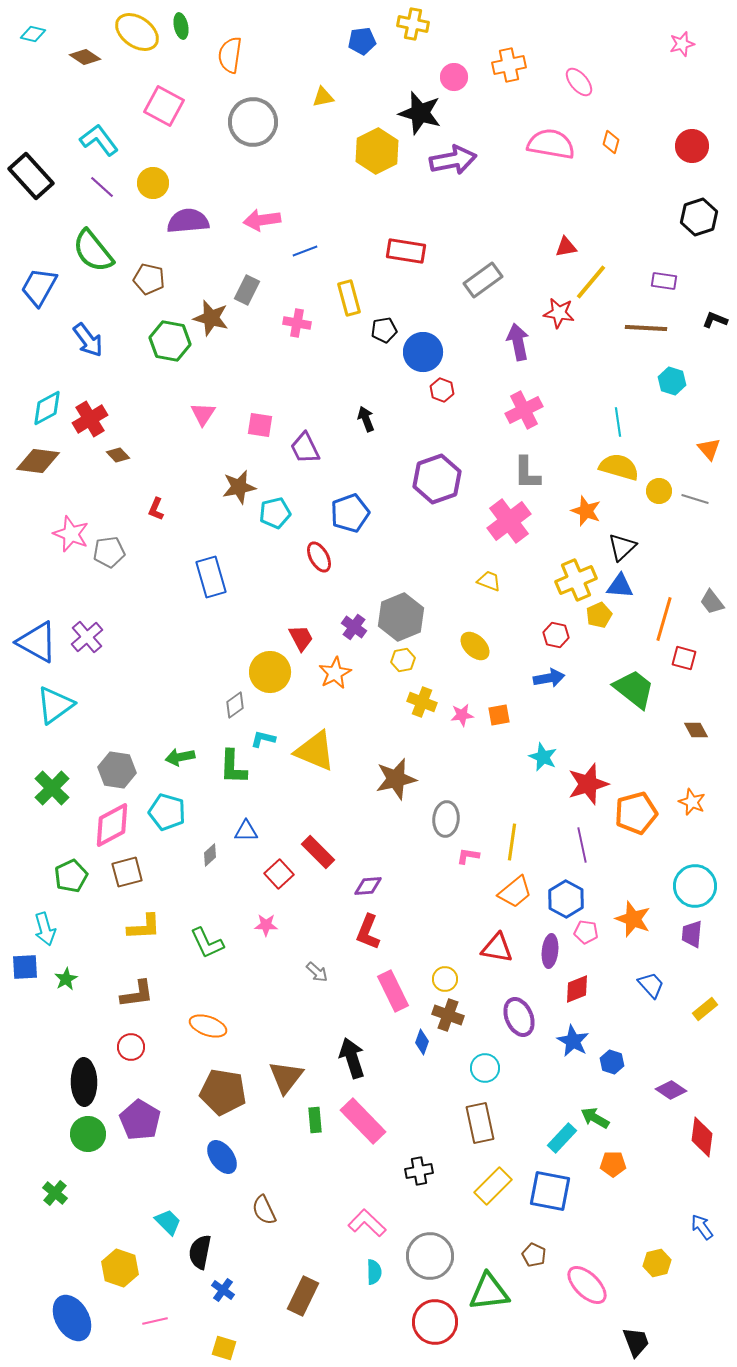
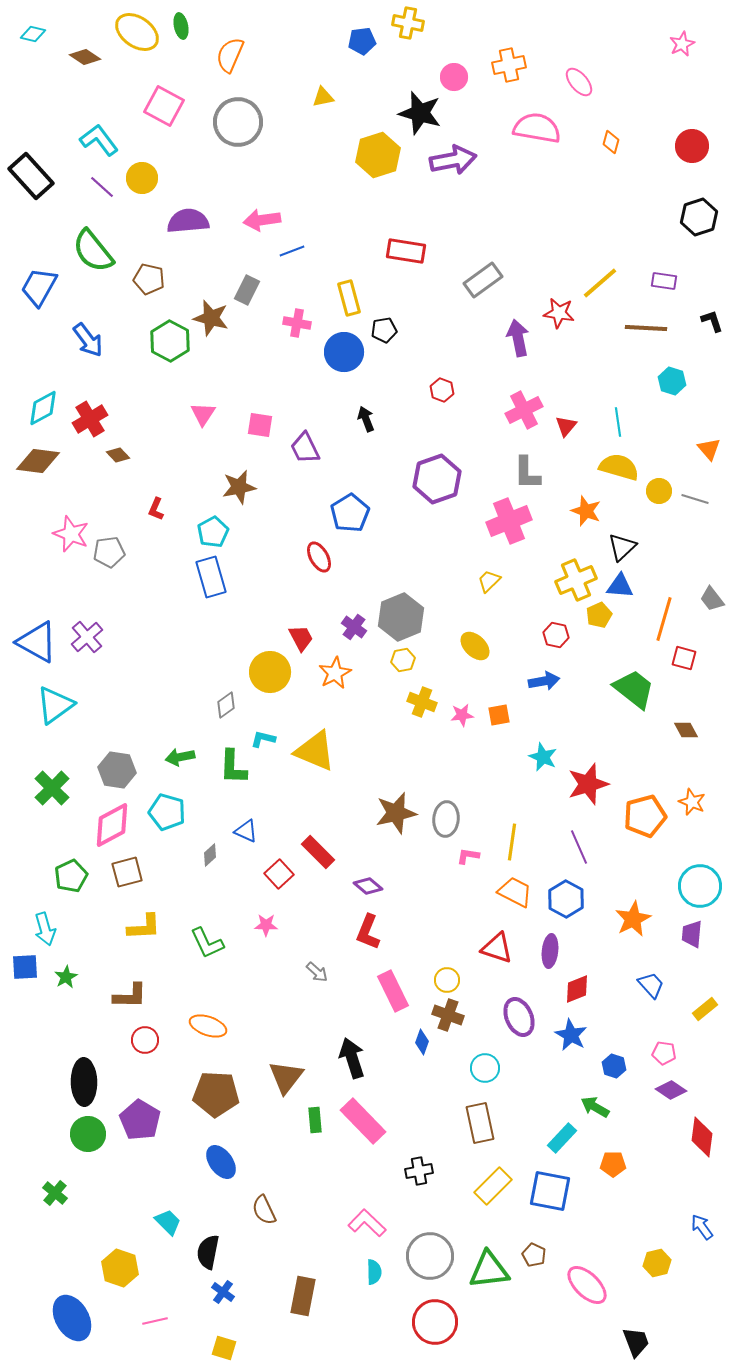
yellow cross at (413, 24): moved 5 px left, 1 px up
pink star at (682, 44): rotated 10 degrees counterclockwise
orange semicircle at (230, 55): rotated 15 degrees clockwise
gray circle at (253, 122): moved 15 px left
pink semicircle at (551, 144): moved 14 px left, 16 px up
yellow hexagon at (377, 151): moved 1 px right, 4 px down; rotated 9 degrees clockwise
yellow circle at (153, 183): moved 11 px left, 5 px up
red triangle at (566, 247): moved 179 px down; rotated 40 degrees counterclockwise
blue line at (305, 251): moved 13 px left
yellow line at (591, 282): moved 9 px right, 1 px down; rotated 9 degrees clockwise
black L-shape at (715, 320): moved 3 px left, 1 px down; rotated 50 degrees clockwise
green hexagon at (170, 341): rotated 18 degrees clockwise
purple arrow at (518, 342): moved 4 px up
blue circle at (423, 352): moved 79 px left
cyan diamond at (47, 408): moved 4 px left
cyan pentagon at (275, 513): moved 62 px left, 19 px down; rotated 16 degrees counterclockwise
blue pentagon at (350, 513): rotated 12 degrees counterclockwise
pink cross at (509, 521): rotated 15 degrees clockwise
yellow trapezoid at (489, 581): rotated 65 degrees counterclockwise
gray trapezoid at (712, 602): moved 3 px up
blue arrow at (549, 678): moved 5 px left, 3 px down
gray diamond at (235, 705): moved 9 px left
brown diamond at (696, 730): moved 10 px left
brown star at (396, 779): moved 34 px down
orange pentagon at (636, 813): moved 9 px right, 3 px down
blue triangle at (246, 831): rotated 25 degrees clockwise
purple line at (582, 845): moved 3 px left, 2 px down; rotated 12 degrees counterclockwise
purple diamond at (368, 886): rotated 44 degrees clockwise
cyan circle at (695, 886): moved 5 px right
orange trapezoid at (515, 892): rotated 114 degrees counterclockwise
orange star at (633, 919): rotated 24 degrees clockwise
pink pentagon at (586, 932): moved 78 px right, 121 px down
red triangle at (497, 948): rotated 8 degrees clockwise
green star at (66, 979): moved 2 px up
yellow circle at (445, 979): moved 2 px right, 1 px down
brown L-shape at (137, 994): moved 7 px left, 2 px down; rotated 9 degrees clockwise
blue star at (573, 1041): moved 2 px left, 6 px up
red circle at (131, 1047): moved 14 px right, 7 px up
blue hexagon at (612, 1062): moved 2 px right, 4 px down
brown pentagon at (223, 1092): moved 7 px left, 2 px down; rotated 6 degrees counterclockwise
green arrow at (595, 1118): moved 11 px up
blue ellipse at (222, 1157): moved 1 px left, 5 px down
black semicircle at (200, 1252): moved 8 px right
blue cross at (223, 1290): moved 2 px down
green triangle at (489, 1292): moved 22 px up
brown rectangle at (303, 1296): rotated 15 degrees counterclockwise
